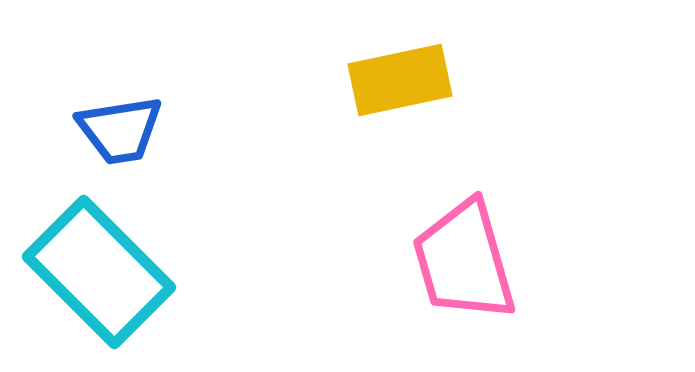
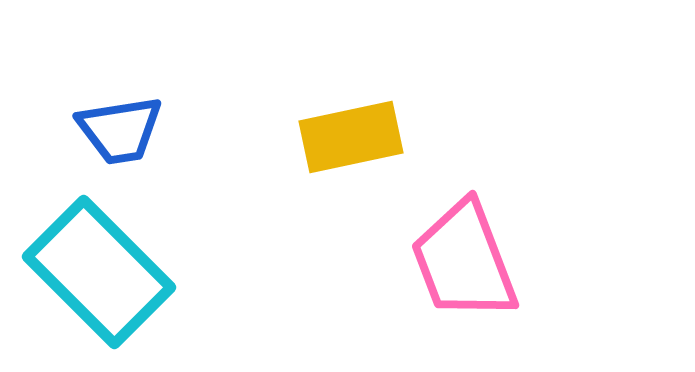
yellow rectangle: moved 49 px left, 57 px down
pink trapezoid: rotated 5 degrees counterclockwise
